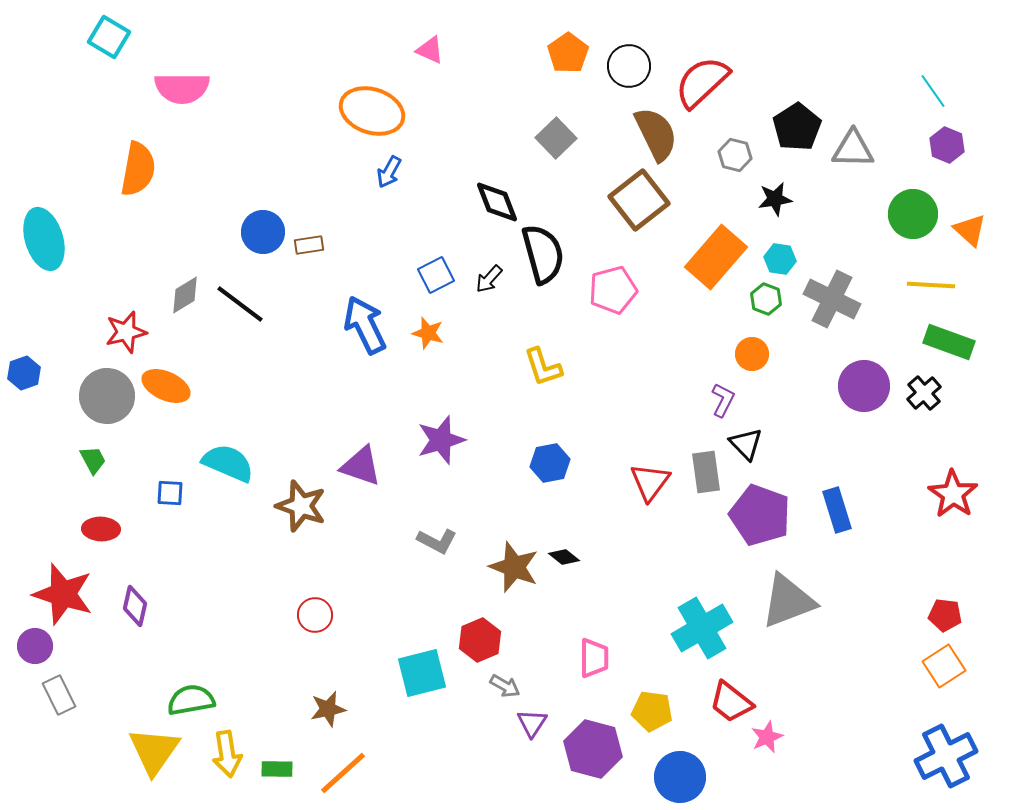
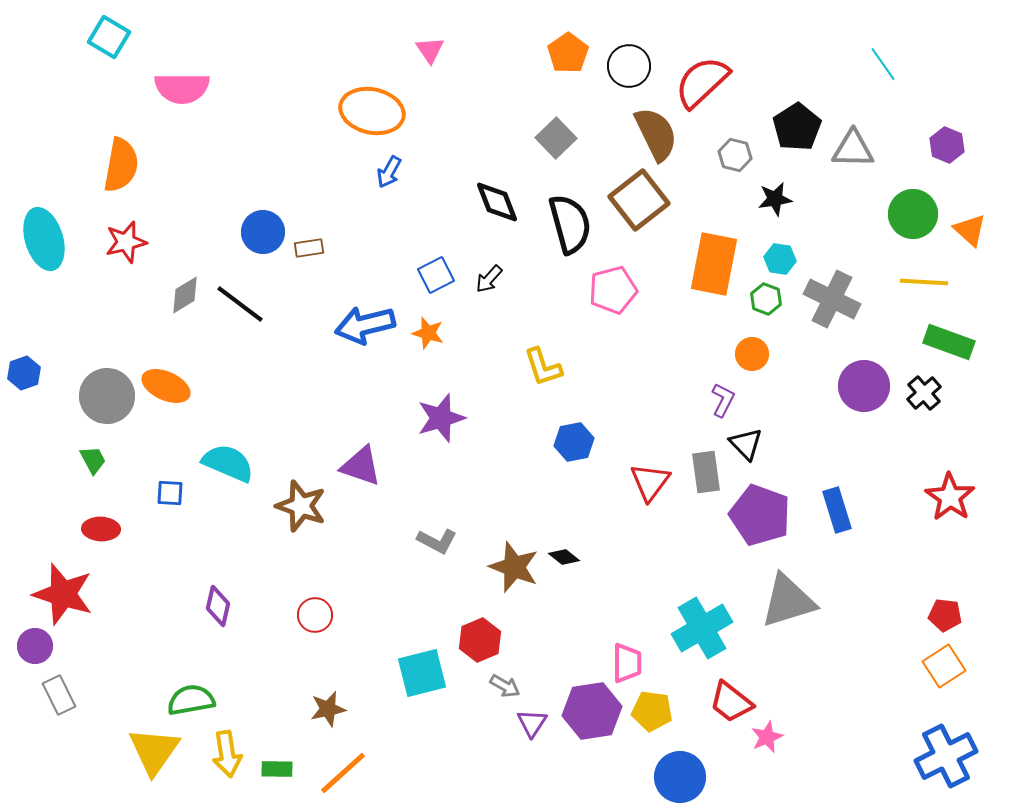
pink triangle at (430, 50): rotated 32 degrees clockwise
cyan line at (933, 91): moved 50 px left, 27 px up
orange ellipse at (372, 111): rotated 6 degrees counterclockwise
orange semicircle at (138, 169): moved 17 px left, 4 px up
brown rectangle at (309, 245): moved 3 px down
black semicircle at (543, 254): moved 27 px right, 30 px up
orange rectangle at (716, 257): moved 2 px left, 7 px down; rotated 30 degrees counterclockwise
yellow line at (931, 285): moved 7 px left, 3 px up
blue arrow at (365, 325): rotated 78 degrees counterclockwise
red star at (126, 332): moved 90 px up
purple star at (441, 440): moved 22 px up
blue hexagon at (550, 463): moved 24 px right, 21 px up
red star at (953, 494): moved 3 px left, 3 px down
gray triangle at (788, 601): rotated 4 degrees clockwise
purple diamond at (135, 606): moved 83 px right
pink trapezoid at (594, 658): moved 33 px right, 5 px down
purple hexagon at (593, 749): moved 1 px left, 38 px up; rotated 24 degrees counterclockwise
